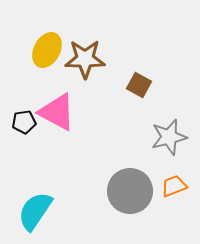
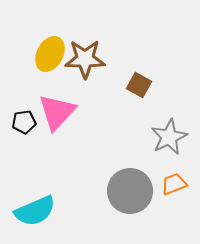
yellow ellipse: moved 3 px right, 4 px down
pink triangle: rotated 45 degrees clockwise
gray star: rotated 12 degrees counterclockwise
orange trapezoid: moved 2 px up
cyan semicircle: rotated 147 degrees counterclockwise
